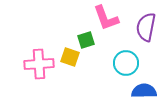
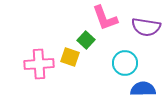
pink L-shape: moved 1 px left
purple semicircle: rotated 92 degrees counterclockwise
green square: rotated 30 degrees counterclockwise
cyan circle: moved 1 px left
blue semicircle: moved 1 px left, 2 px up
